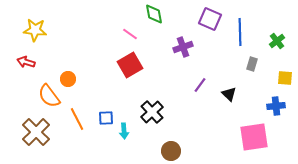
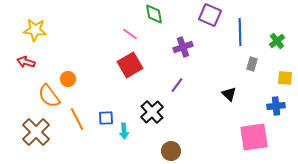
purple square: moved 4 px up
purple line: moved 23 px left
